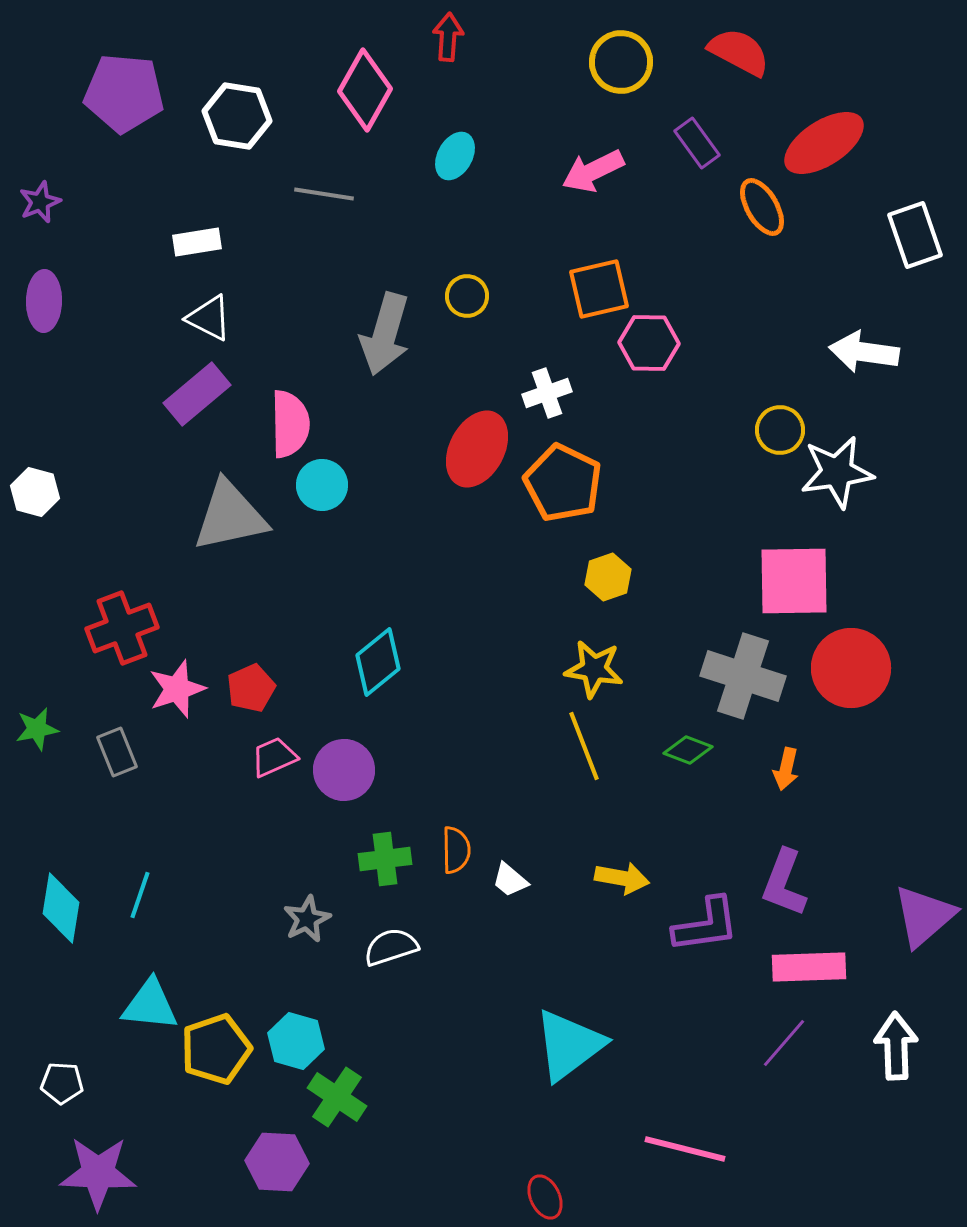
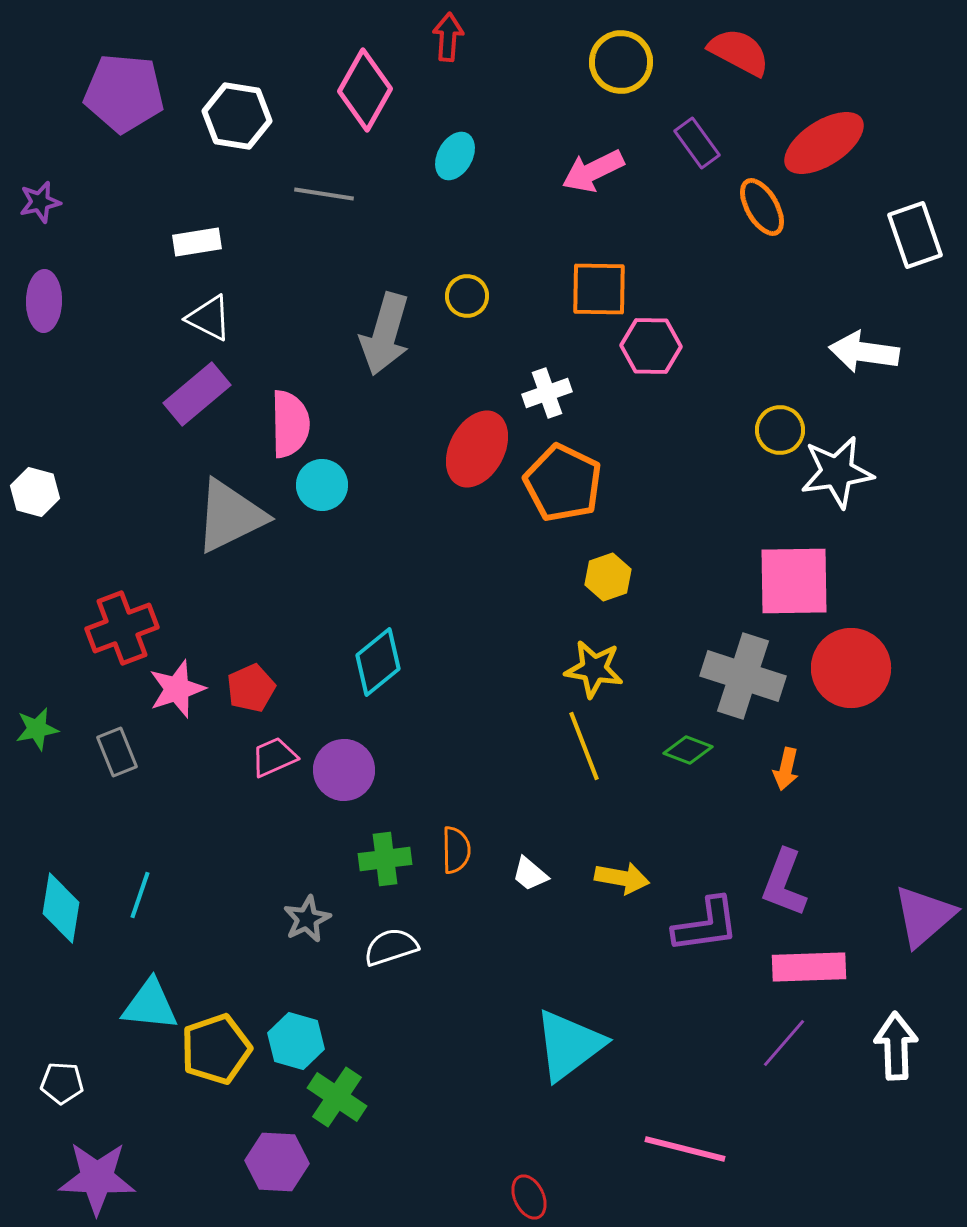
purple star at (40, 202): rotated 9 degrees clockwise
orange square at (599, 289): rotated 14 degrees clockwise
pink hexagon at (649, 343): moved 2 px right, 3 px down
gray triangle at (230, 516): rotated 14 degrees counterclockwise
white trapezoid at (510, 880): moved 20 px right, 6 px up
purple star at (98, 1173): moved 1 px left, 5 px down
red ellipse at (545, 1197): moved 16 px left
